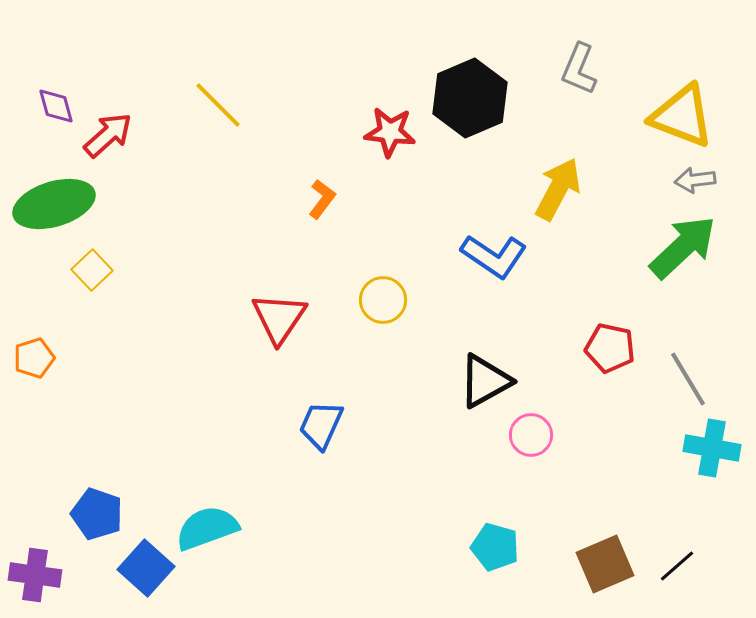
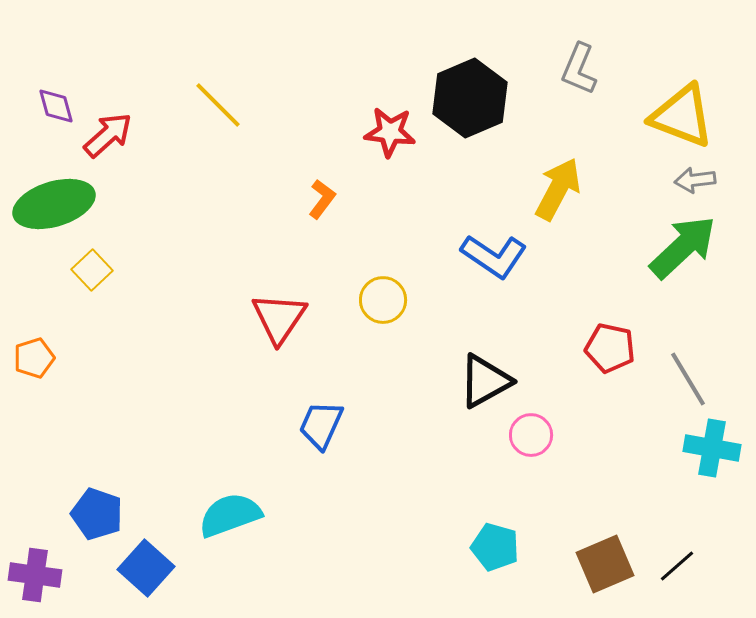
cyan semicircle: moved 23 px right, 13 px up
